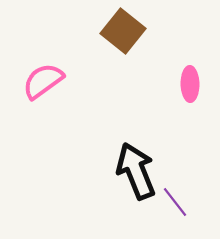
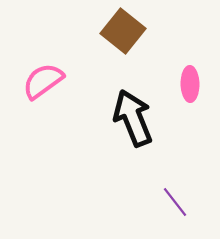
black arrow: moved 3 px left, 53 px up
